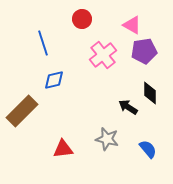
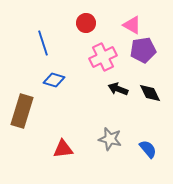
red circle: moved 4 px right, 4 px down
purple pentagon: moved 1 px left, 1 px up
pink cross: moved 2 px down; rotated 12 degrees clockwise
blue diamond: rotated 30 degrees clockwise
black diamond: rotated 25 degrees counterclockwise
black arrow: moved 10 px left, 18 px up; rotated 12 degrees counterclockwise
brown rectangle: rotated 28 degrees counterclockwise
gray star: moved 3 px right
